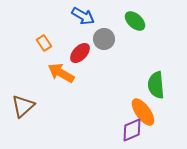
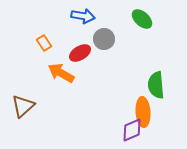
blue arrow: rotated 20 degrees counterclockwise
green ellipse: moved 7 px right, 2 px up
red ellipse: rotated 15 degrees clockwise
orange ellipse: rotated 32 degrees clockwise
